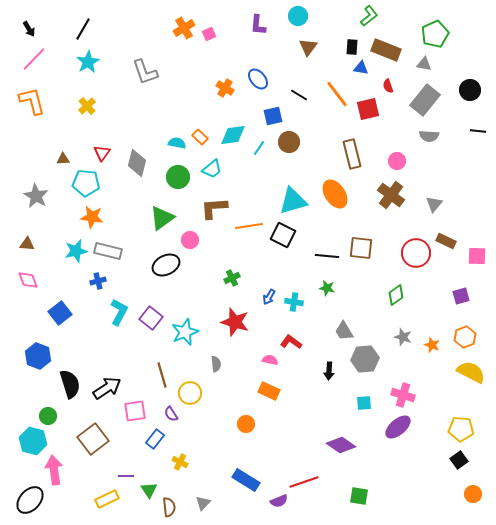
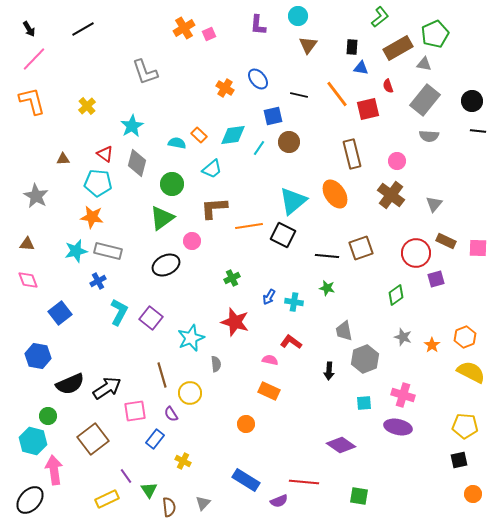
green L-shape at (369, 16): moved 11 px right, 1 px down
black line at (83, 29): rotated 30 degrees clockwise
brown triangle at (308, 47): moved 2 px up
brown rectangle at (386, 50): moved 12 px right, 2 px up; rotated 52 degrees counterclockwise
cyan star at (88, 62): moved 44 px right, 64 px down
black circle at (470, 90): moved 2 px right, 11 px down
black line at (299, 95): rotated 18 degrees counterclockwise
orange rectangle at (200, 137): moved 1 px left, 2 px up
red triangle at (102, 153): moved 3 px right, 1 px down; rotated 30 degrees counterclockwise
green circle at (178, 177): moved 6 px left, 7 px down
cyan pentagon at (86, 183): moved 12 px right
cyan triangle at (293, 201): rotated 24 degrees counterclockwise
pink circle at (190, 240): moved 2 px right, 1 px down
brown square at (361, 248): rotated 25 degrees counterclockwise
pink square at (477, 256): moved 1 px right, 8 px up
blue cross at (98, 281): rotated 14 degrees counterclockwise
purple square at (461, 296): moved 25 px left, 17 px up
gray trapezoid at (344, 331): rotated 20 degrees clockwise
cyan star at (185, 332): moved 6 px right, 6 px down
orange star at (432, 345): rotated 14 degrees clockwise
blue hexagon at (38, 356): rotated 10 degrees counterclockwise
gray hexagon at (365, 359): rotated 16 degrees counterclockwise
black semicircle at (70, 384): rotated 84 degrees clockwise
purple ellipse at (398, 427): rotated 52 degrees clockwise
yellow pentagon at (461, 429): moved 4 px right, 3 px up
black square at (459, 460): rotated 24 degrees clockwise
yellow cross at (180, 462): moved 3 px right, 1 px up
purple line at (126, 476): rotated 56 degrees clockwise
red line at (304, 482): rotated 24 degrees clockwise
